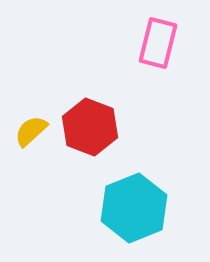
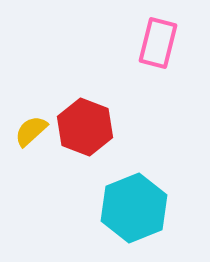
red hexagon: moved 5 px left
